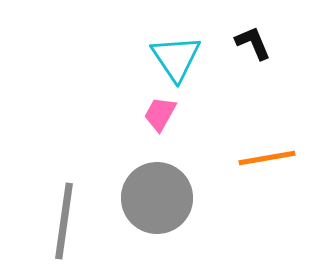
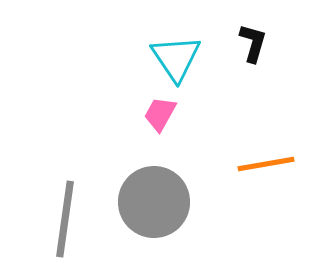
black L-shape: rotated 39 degrees clockwise
orange line: moved 1 px left, 6 px down
gray circle: moved 3 px left, 4 px down
gray line: moved 1 px right, 2 px up
